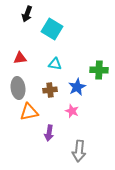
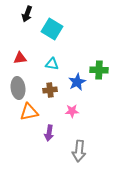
cyan triangle: moved 3 px left
blue star: moved 5 px up
pink star: rotated 24 degrees counterclockwise
